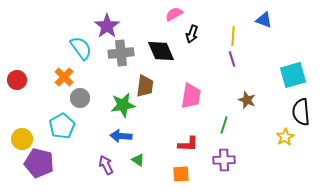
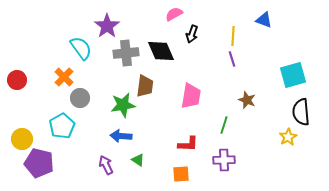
gray cross: moved 5 px right
yellow star: moved 3 px right
